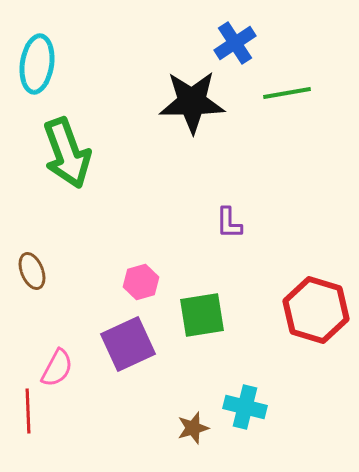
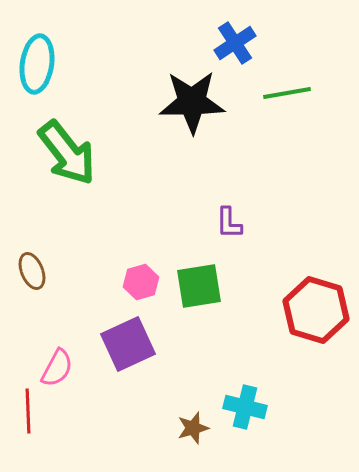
green arrow: rotated 18 degrees counterclockwise
green square: moved 3 px left, 29 px up
